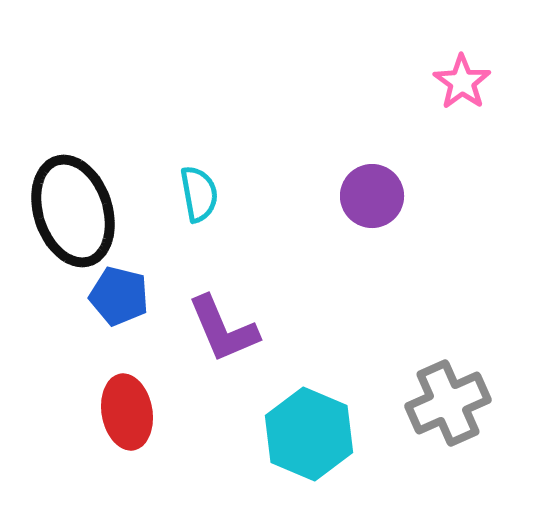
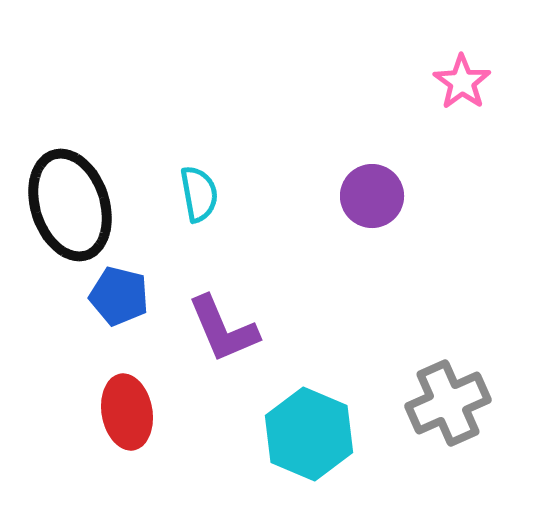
black ellipse: moved 3 px left, 6 px up
